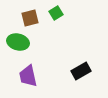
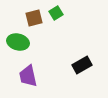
brown square: moved 4 px right
black rectangle: moved 1 px right, 6 px up
